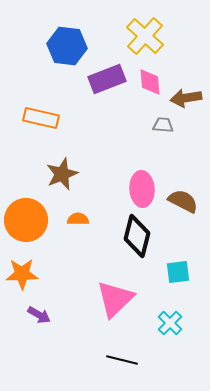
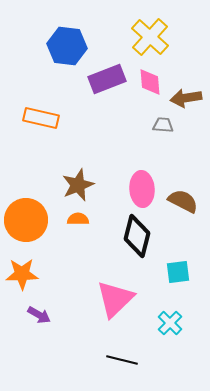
yellow cross: moved 5 px right, 1 px down
brown star: moved 16 px right, 11 px down
